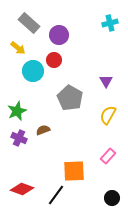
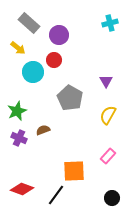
cyan circle: moved 1 px down
